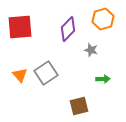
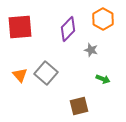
orange hexagon: rotated 15 degrees counterclockwise
gray square: rotated 15 degrees counterclockwise
green arrow: rotated 24 degrees clockwise
